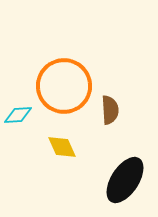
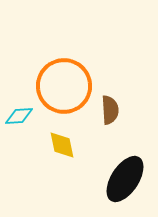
cyan diamond: moved 1 px right, 1 px down
yellow diamond: moved 2 px up; rotated 12 degrees clockwise
black ellipse: moved 1 px up
